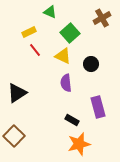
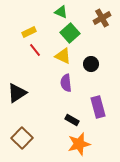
green triangle: moved 11 px right
brown square: moved 8 px right, 2 px down
